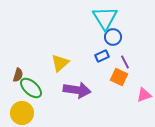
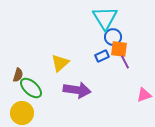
orange square: moved 28 px up; rotated 18 degrees counterclockwise
